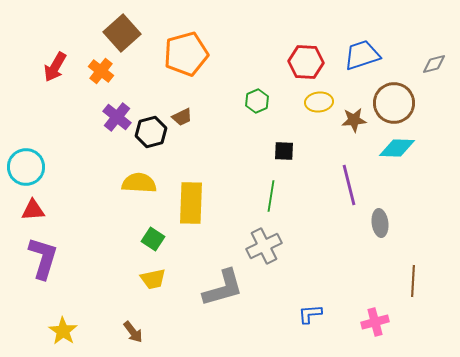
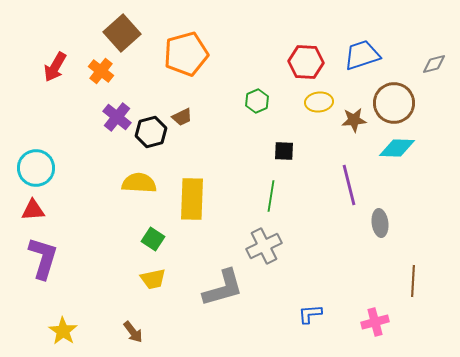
cyan circle: moved 10 px right, 1 px down
yellow rectangle: moved 1 px right, 4 px up
